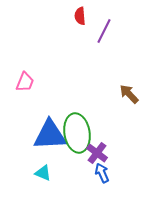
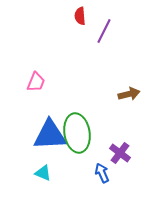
pink trapezoid: moved 11 px right
brown arrow: rotated 120 degrees clockwise
purple cross: moved 23 px right
